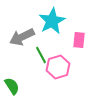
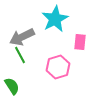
cyan star: moved 3 px right, 2 px up
pink rectangle: moved 1 px right, 2 px down
green line: moved 21 px left
